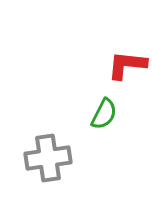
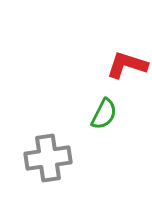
red L-shape: rotated 12 degrees clockwise
